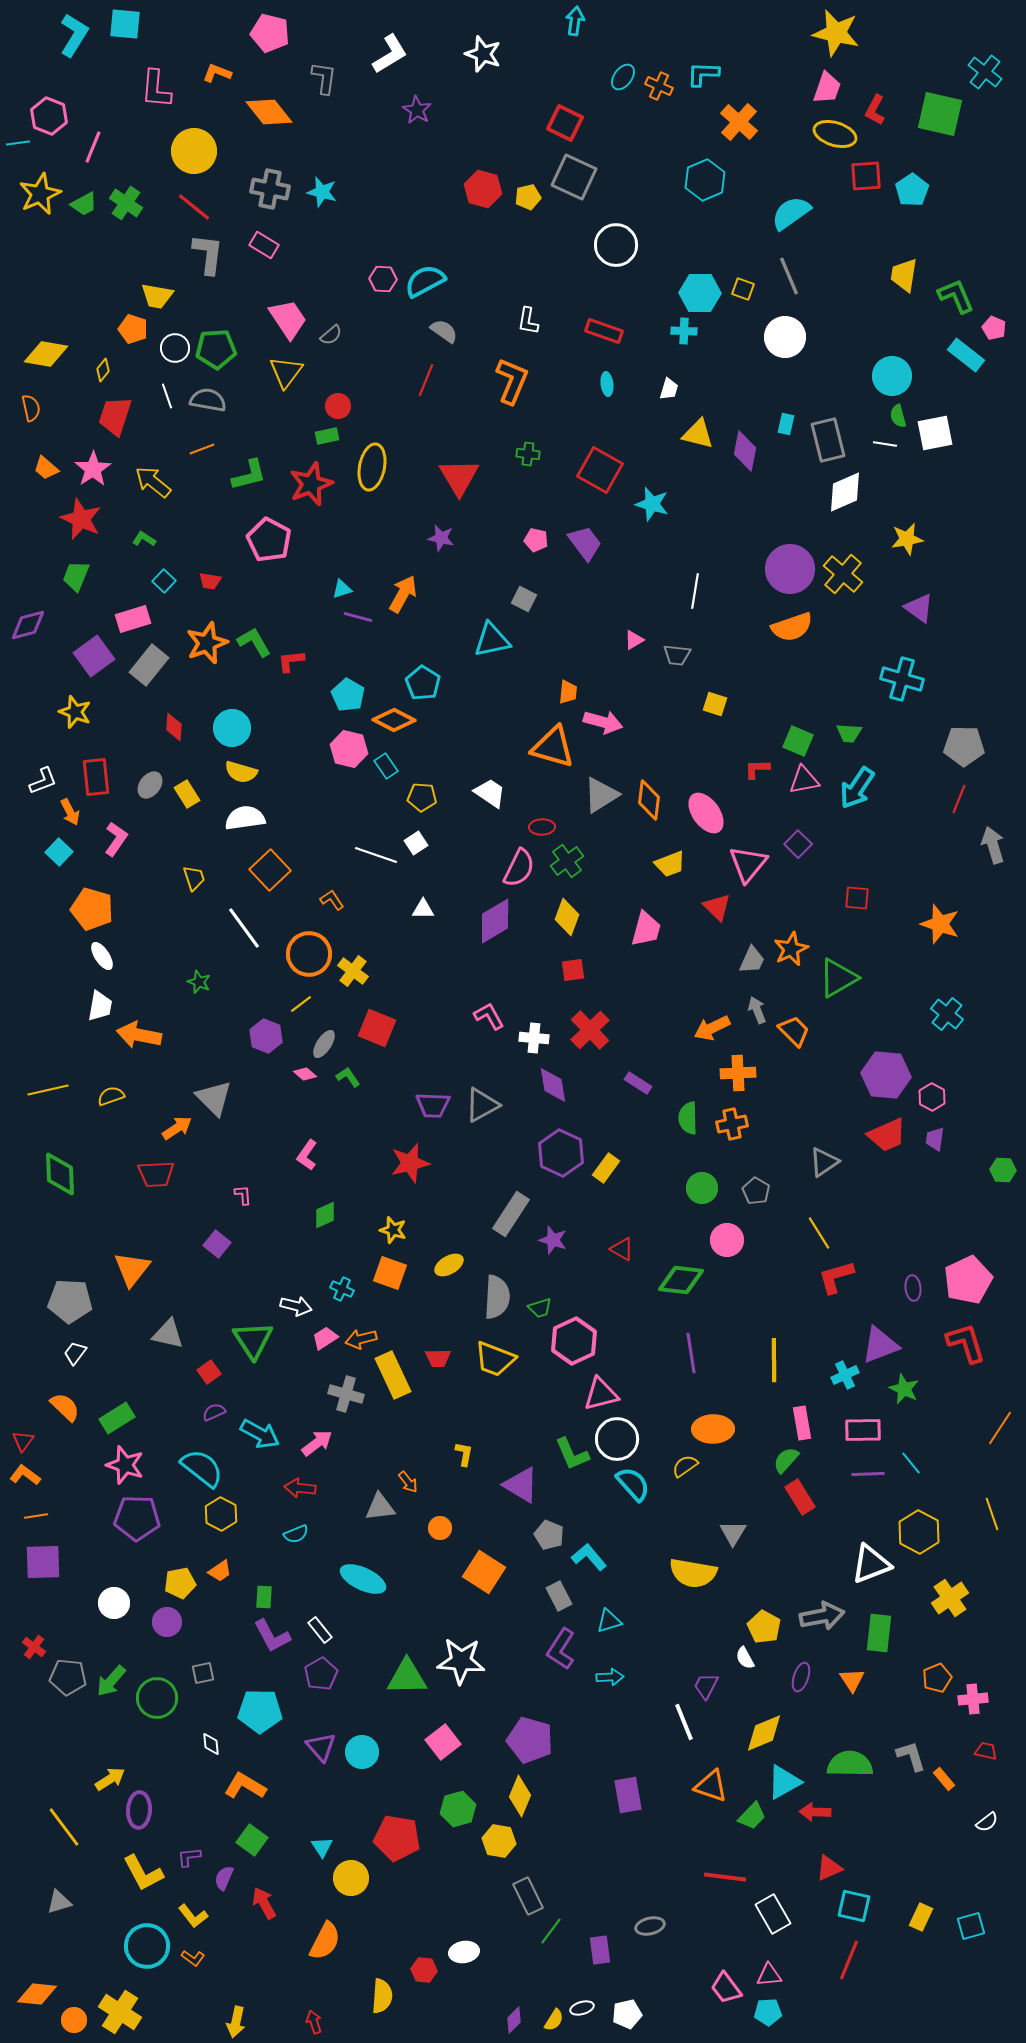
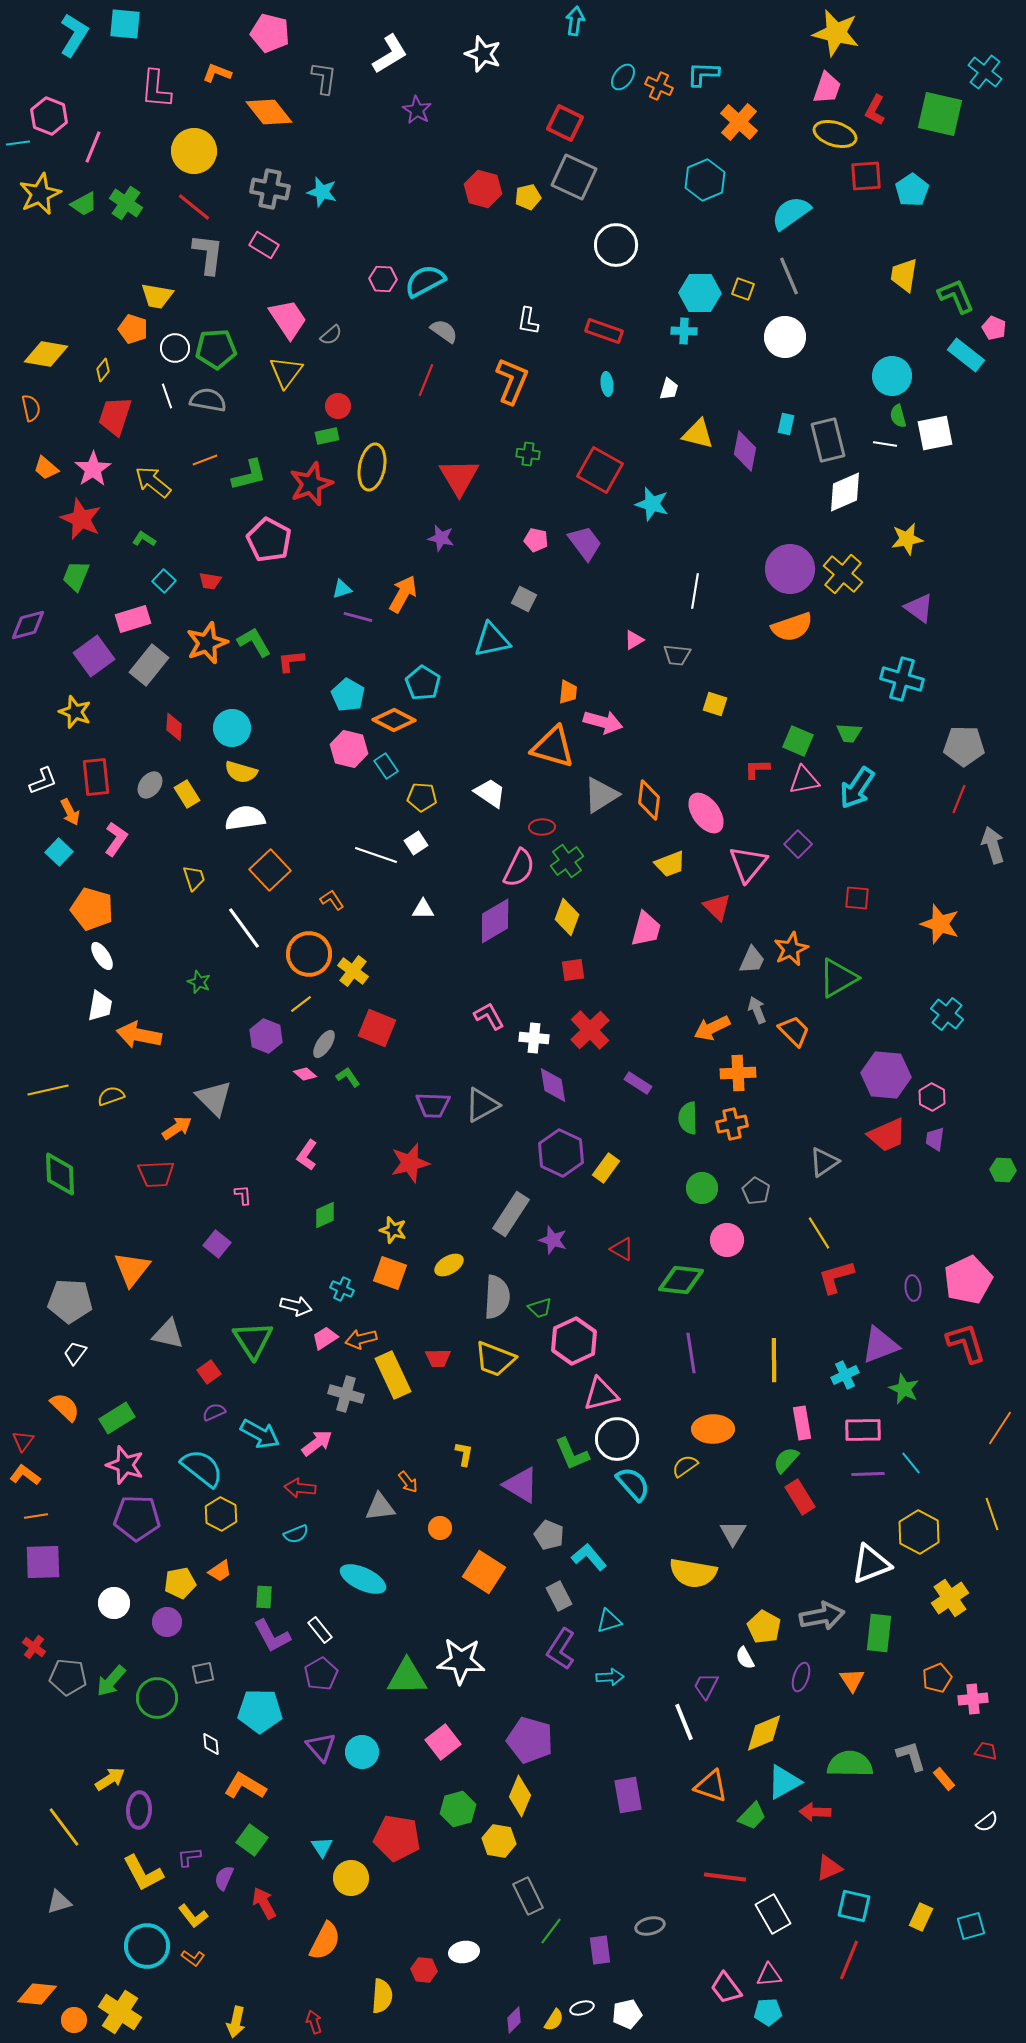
orange line at (202, 449): moved 3 px right, 11 px down
